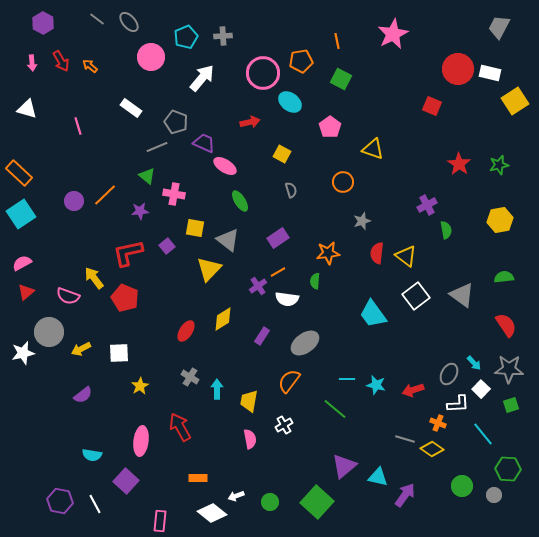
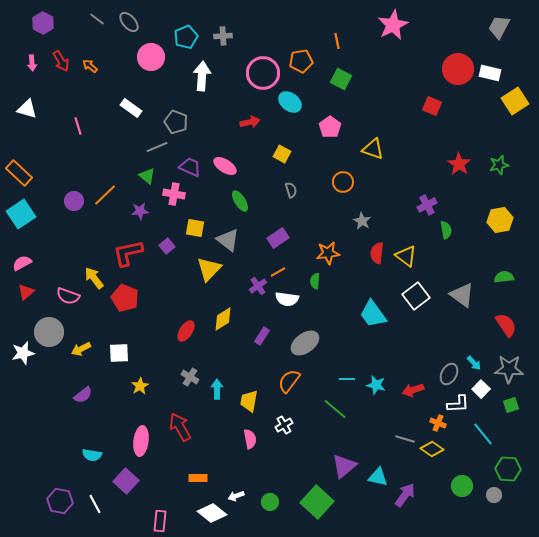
pink star at (393, 34): moved 9 px up
white arrow at (202, 78): moved 2 px up; rotated 36 degrees counterclockwise
purple trapezoid at (204, 143): moved 14 px left, 24 px down
gray star at (362, 221): rotated 24 degrees counterclockwise
